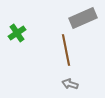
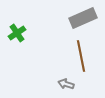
brown line: moved 15 px right, 6 px down
gray arrow: moved 4 px left
